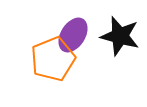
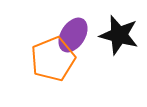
black star: moved 1 px left, 1 px up
